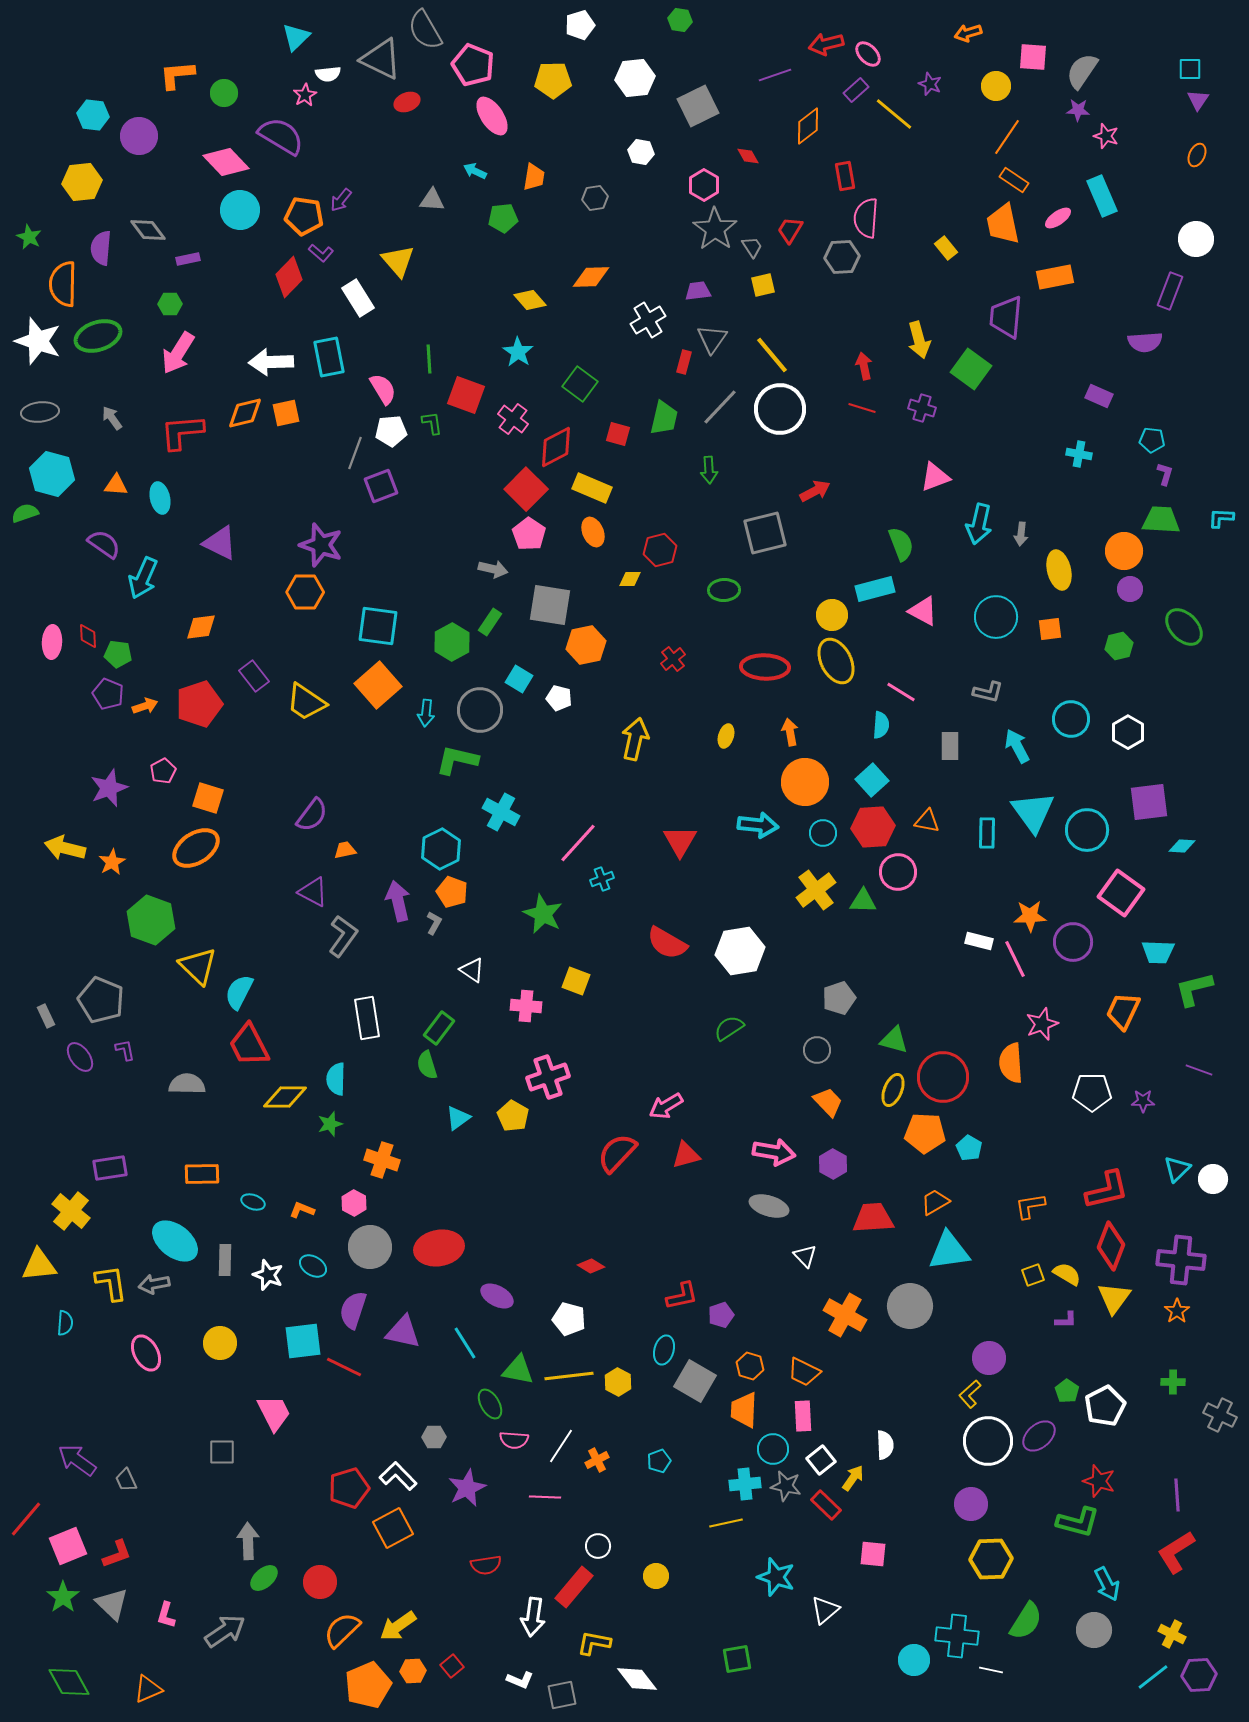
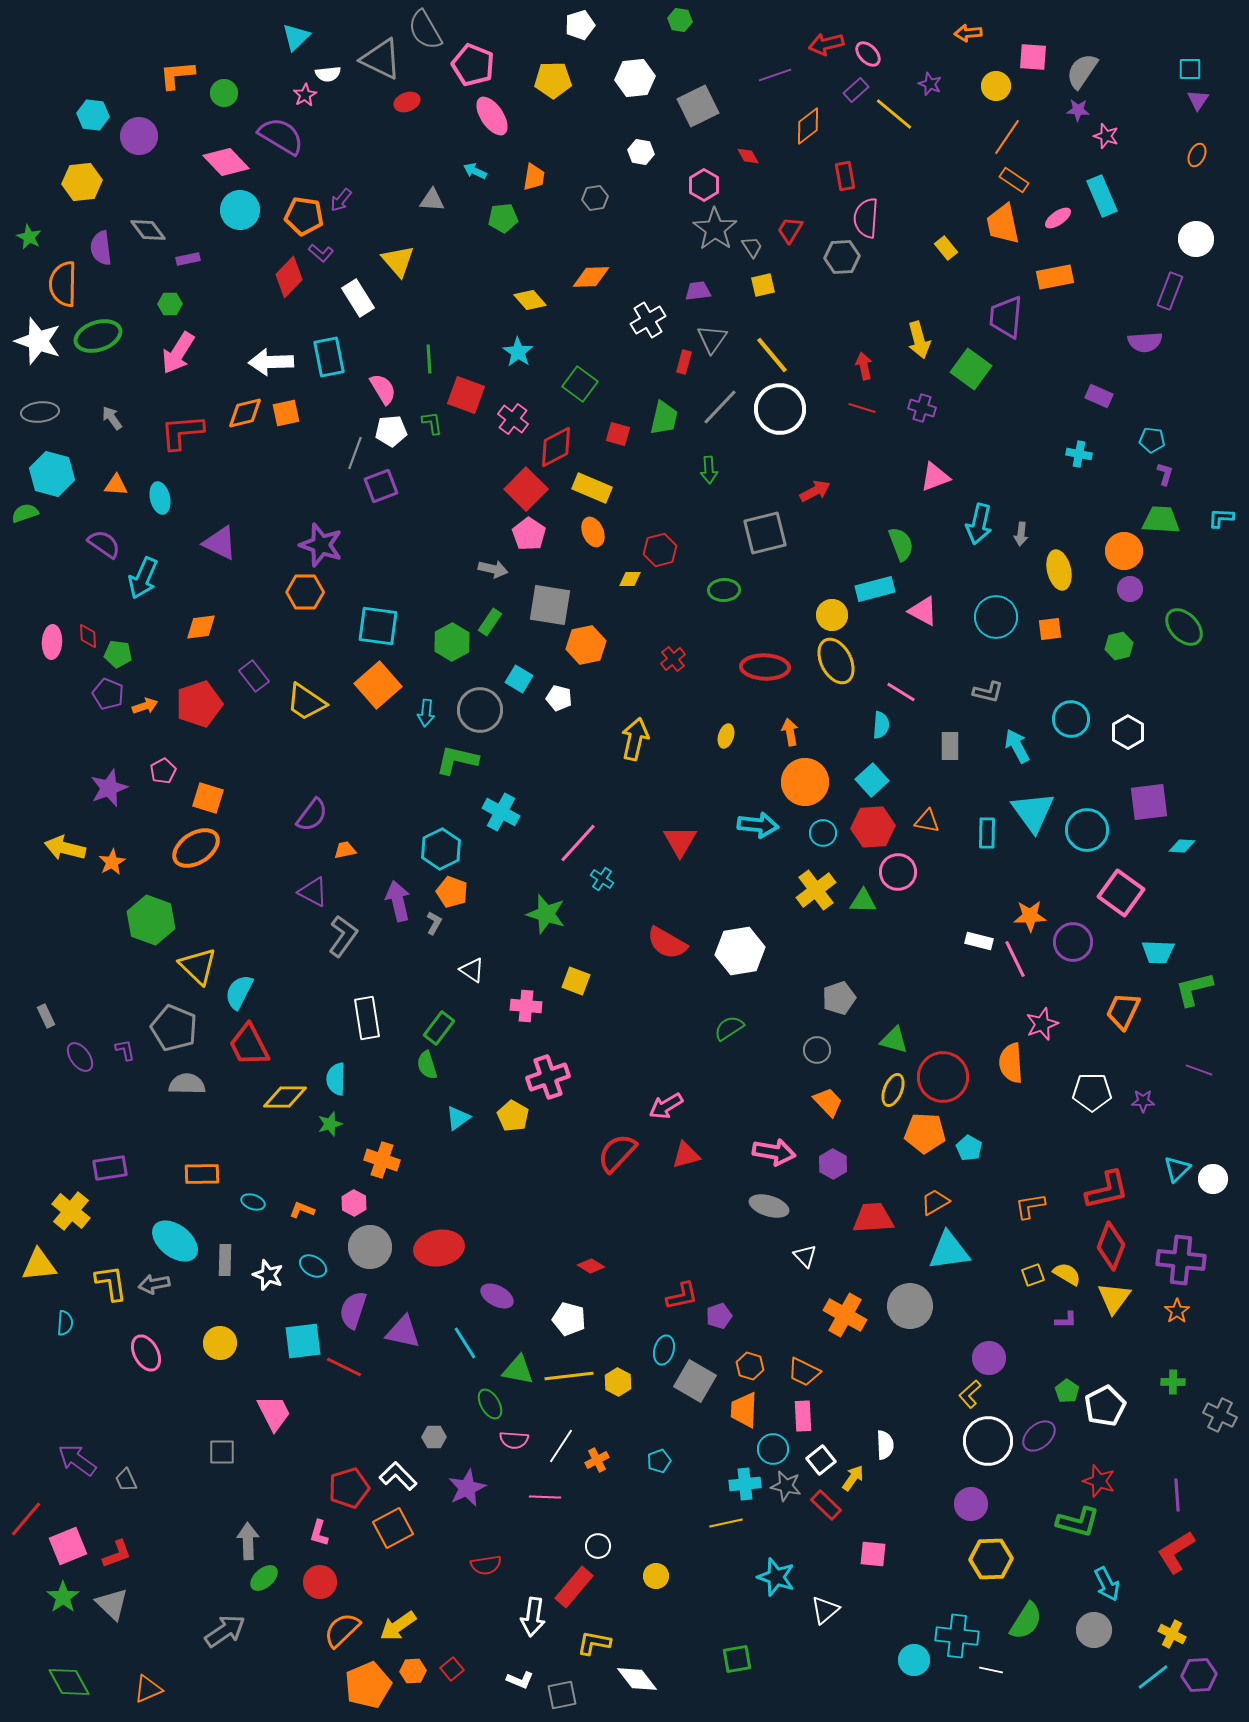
orange arrow at (968, 33): rotated 12 degrees clockwise
purple semicircle at (101, 248): rotated 12 degrees counterclockwise
cyan cross at (602, 879): rotated 35 degrees counterclockwise
green star at (543, 914): moved 3 px right; rotated 9 degrees counterclockwise
gray pentagon at (101, 1000): moved 73 px right, 28 px down
purple pentagon at (721, 1315): moved 2 px left, 1 px down
pink L-shape at (166, 1615): moved 153 px right, 82 px up
red square at (452, 1666): moved 3 px down
